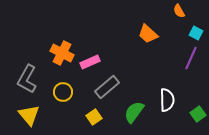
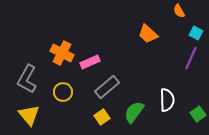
yellow square: moved 8 px right
